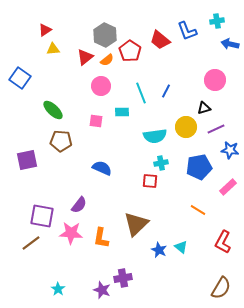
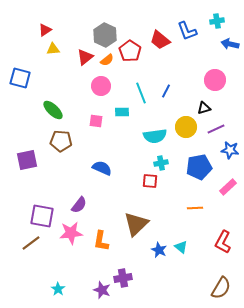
blue square at (20, 78): rotated 20 degrees counterclockwise
orange line at (198, 210): moved 3 px left, 2 px up; rotated 35 degrees counterclockwise
pink star at (71, 233): rotated 10 degrees counterclockwise
orange L-shape at (101, 238): moved 3 px down
